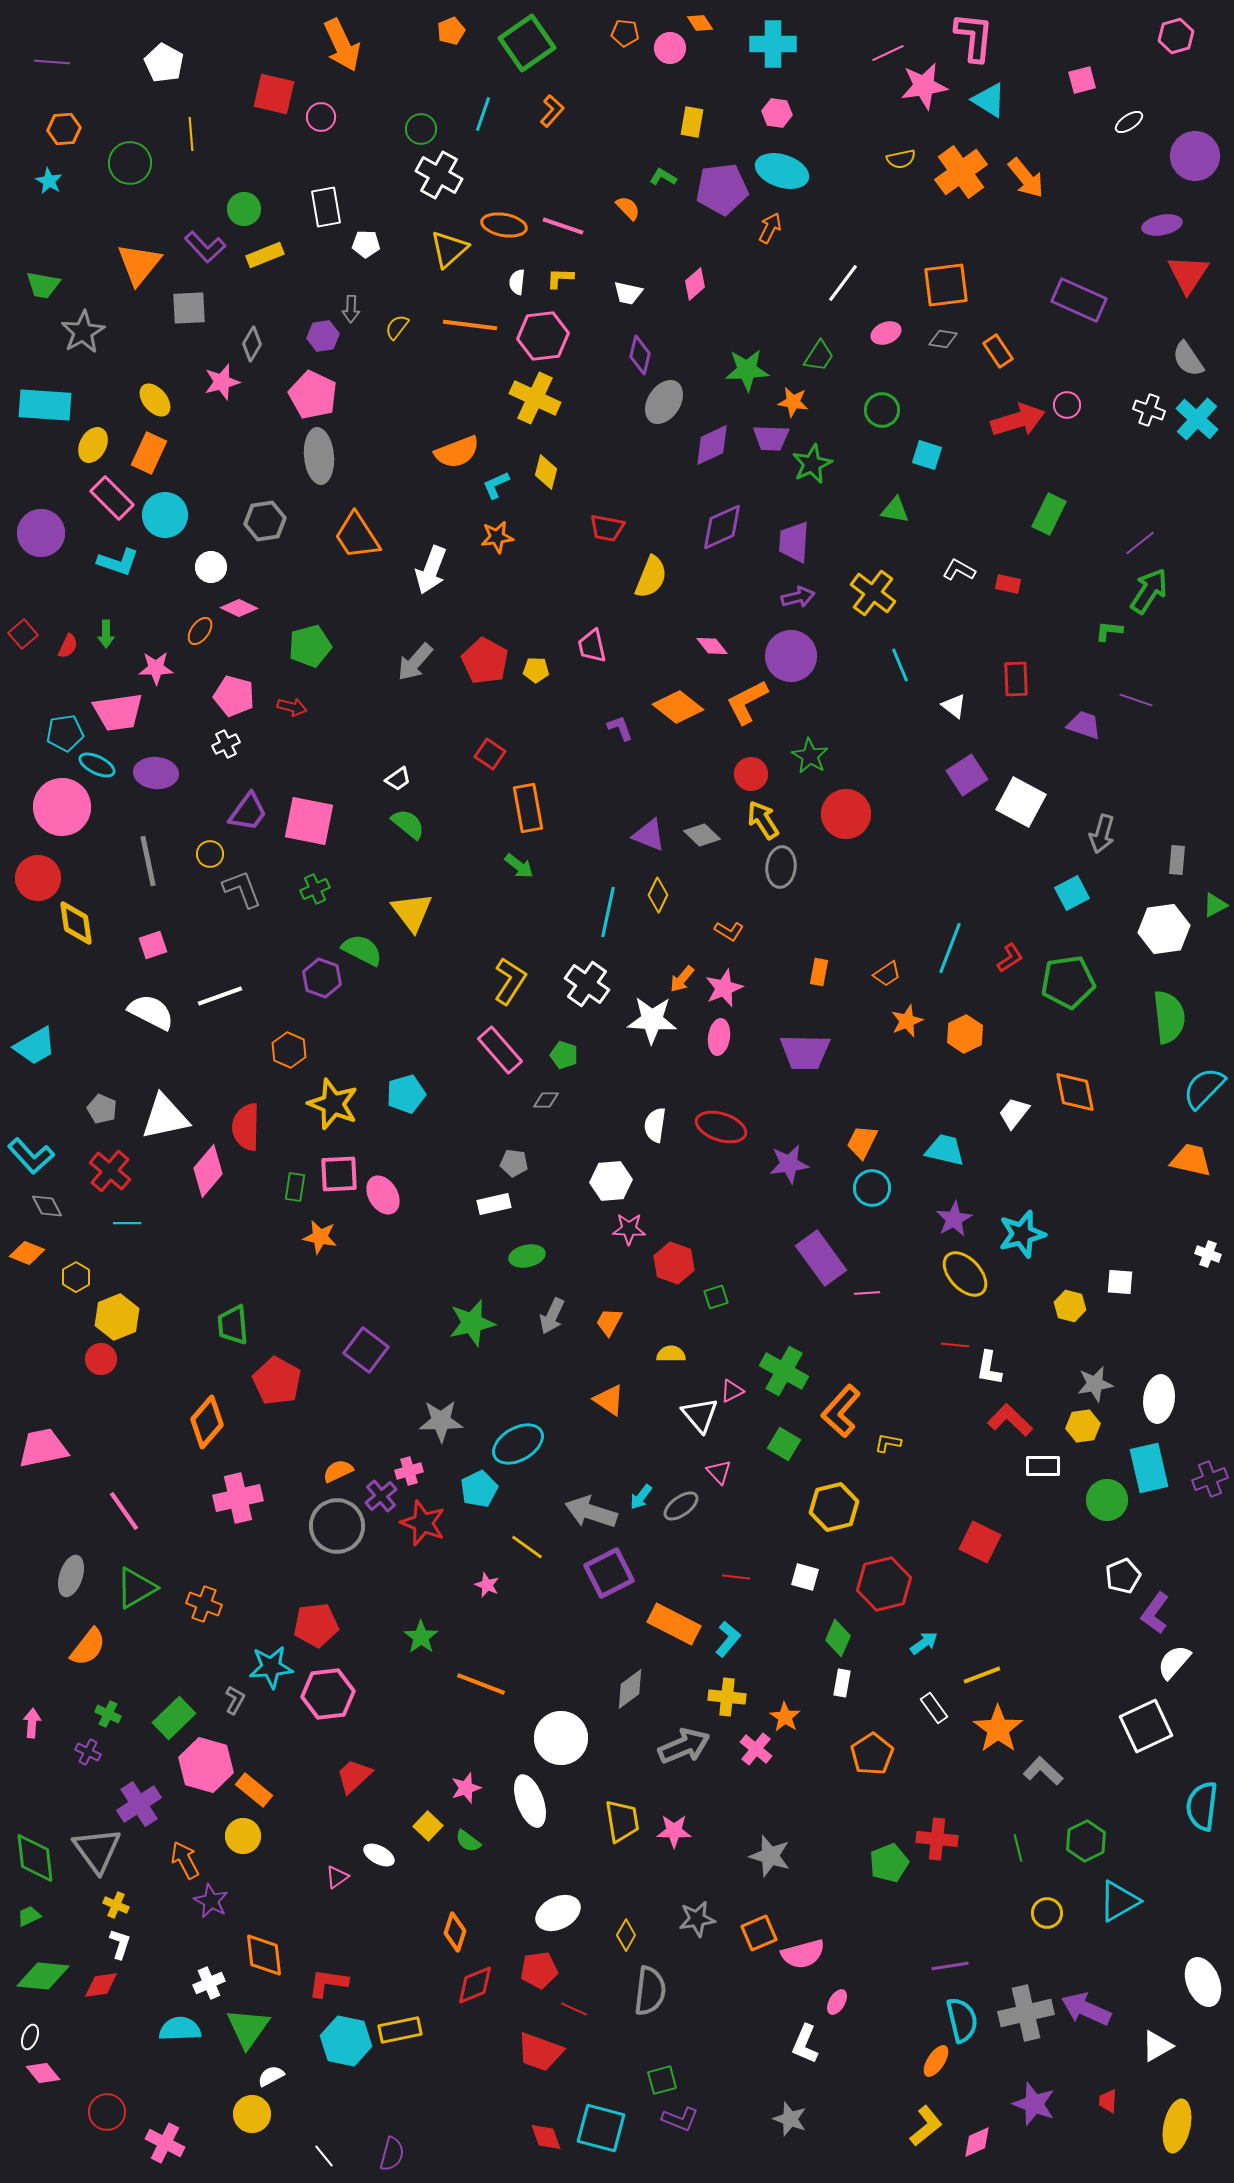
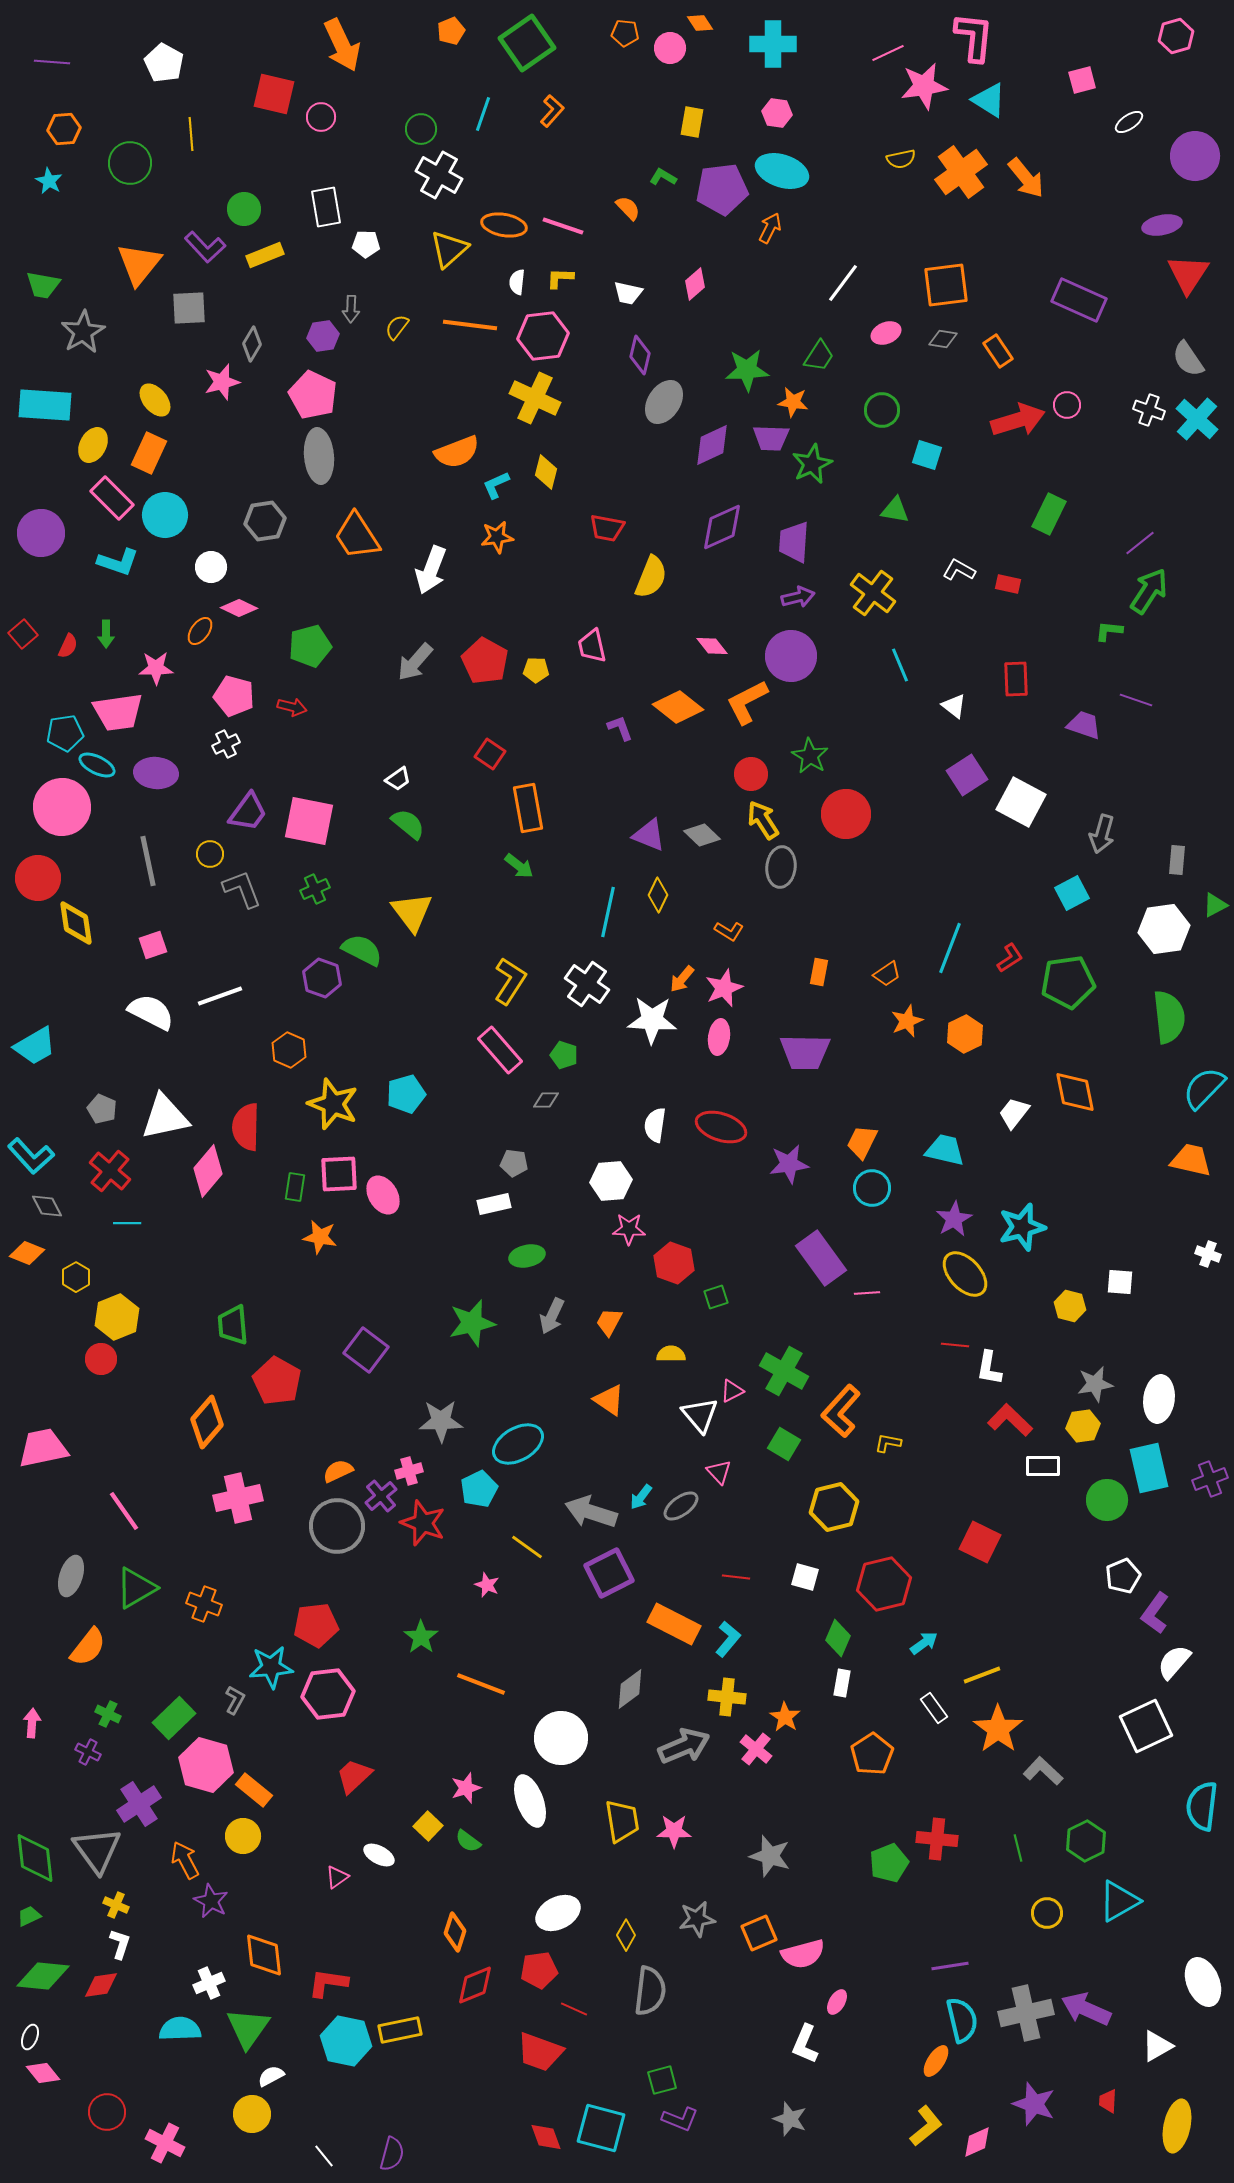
cyan star at (1022, 1234): moved 7 px up
